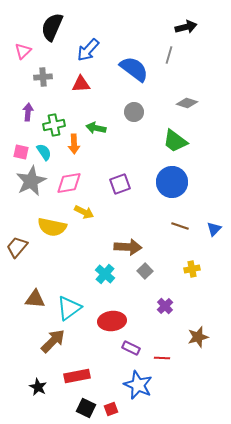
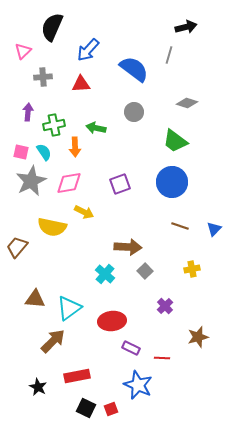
orange arrow at (74, 144): moved 1 px right, 3 px down
